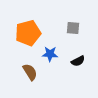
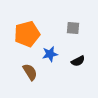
orange pentagon: moved 1 px left, 1 px down
blue star: rotated 14 degrees counterclockwise
